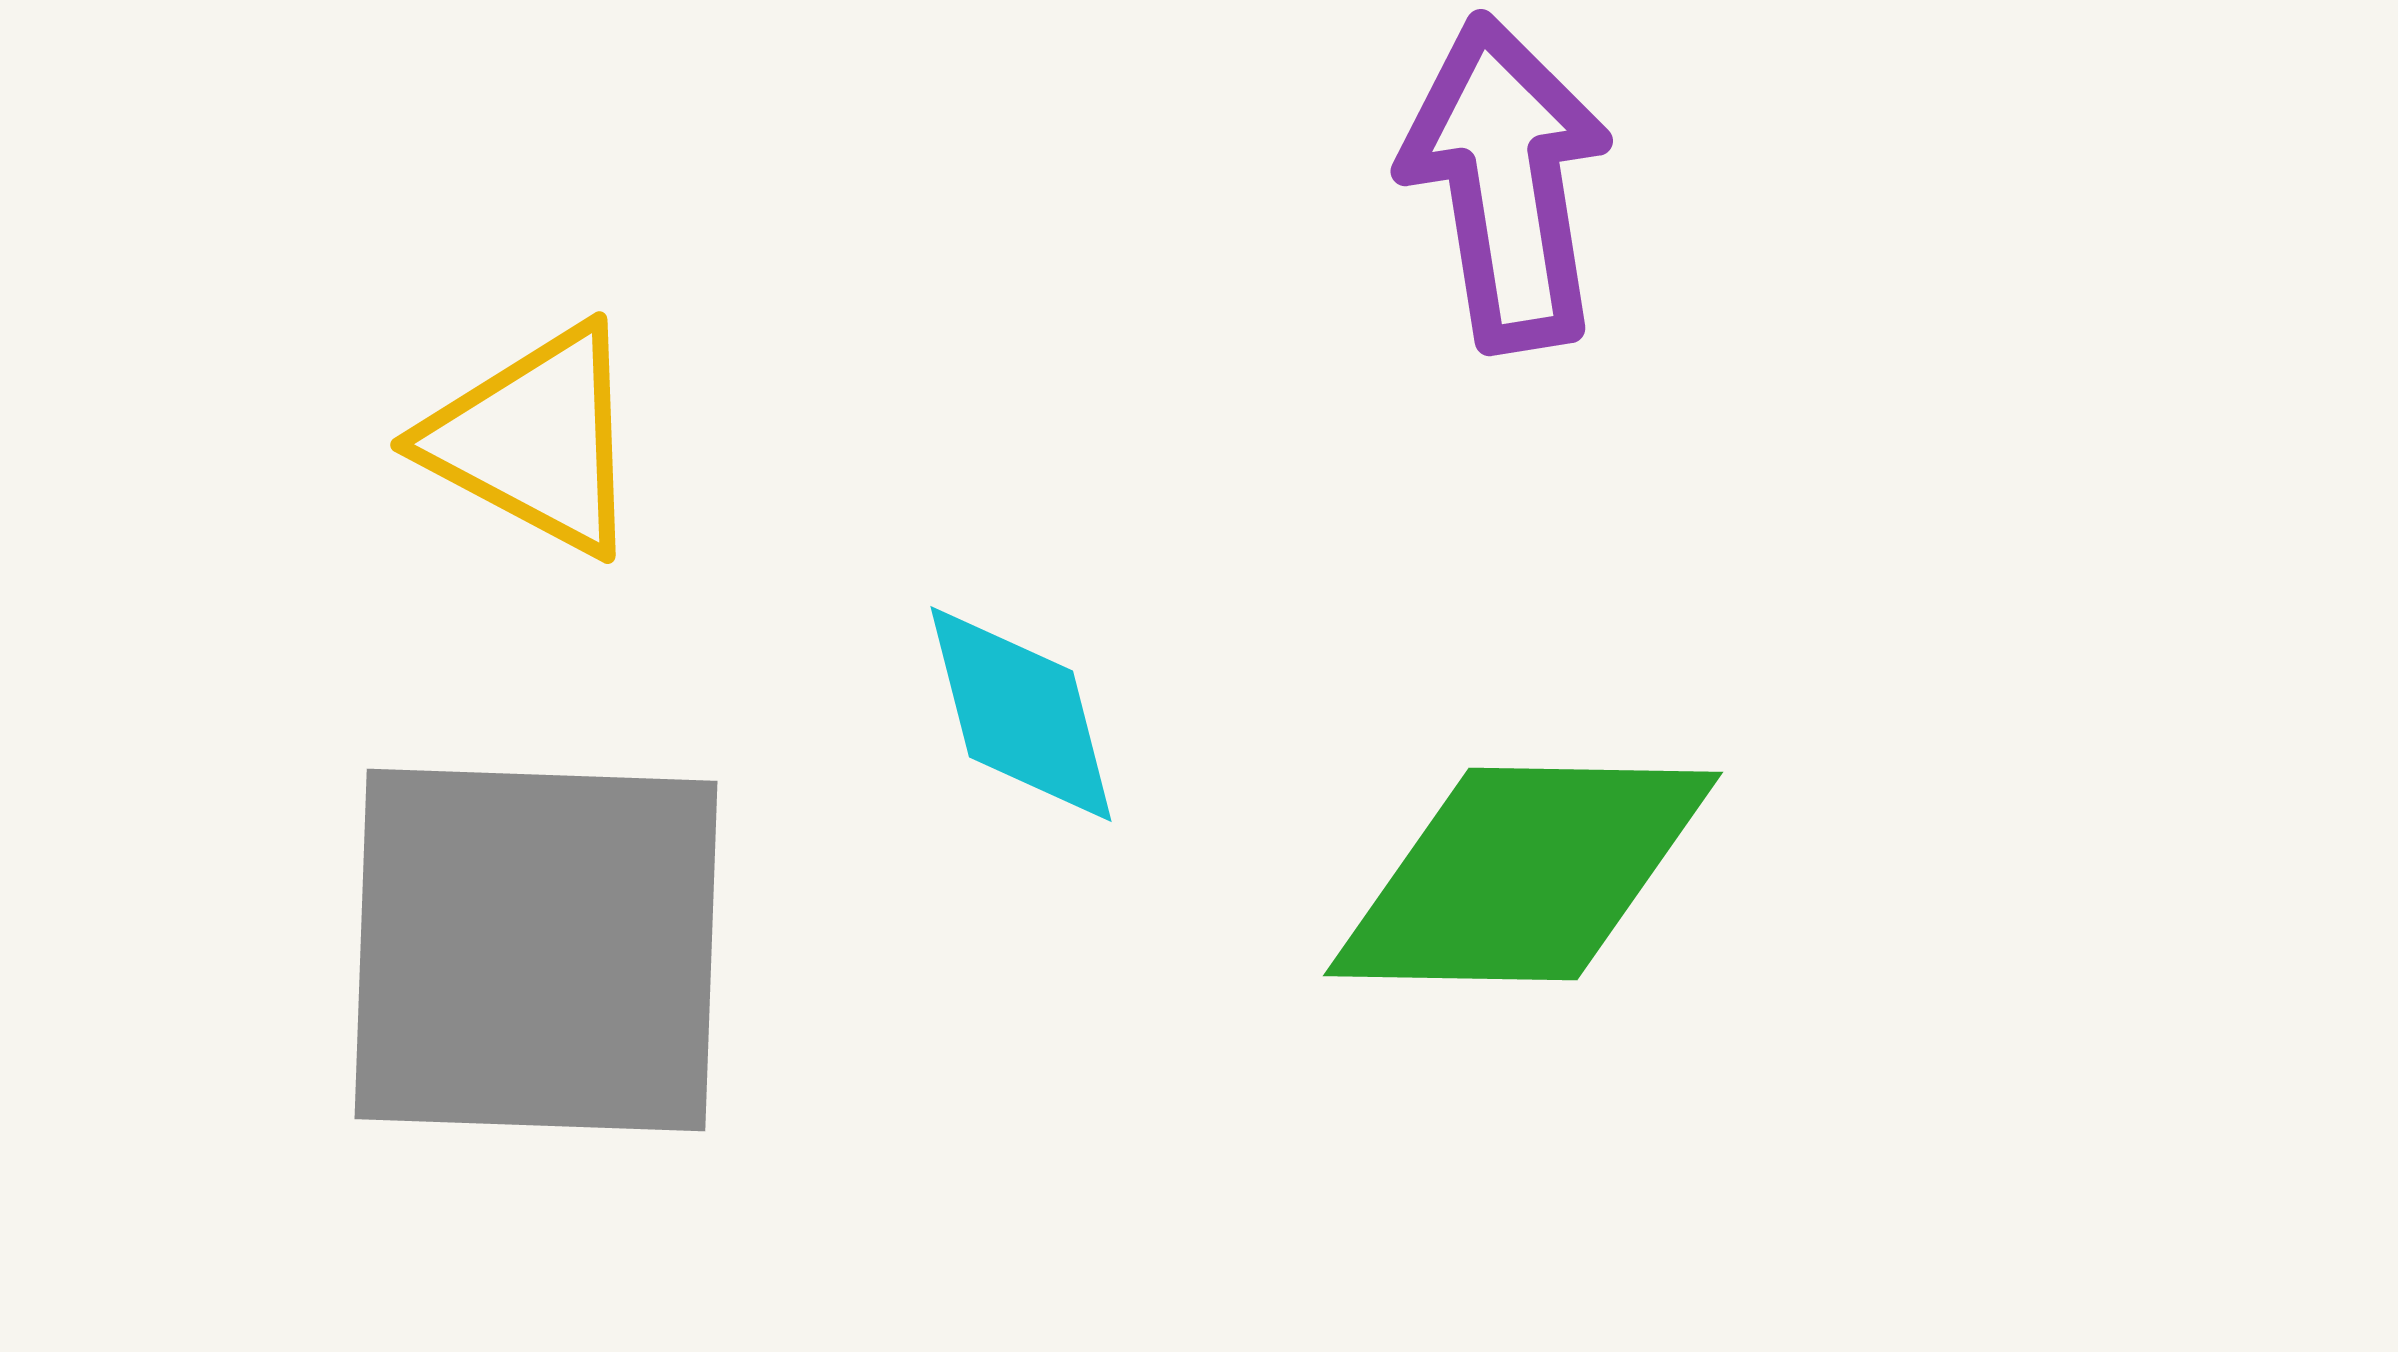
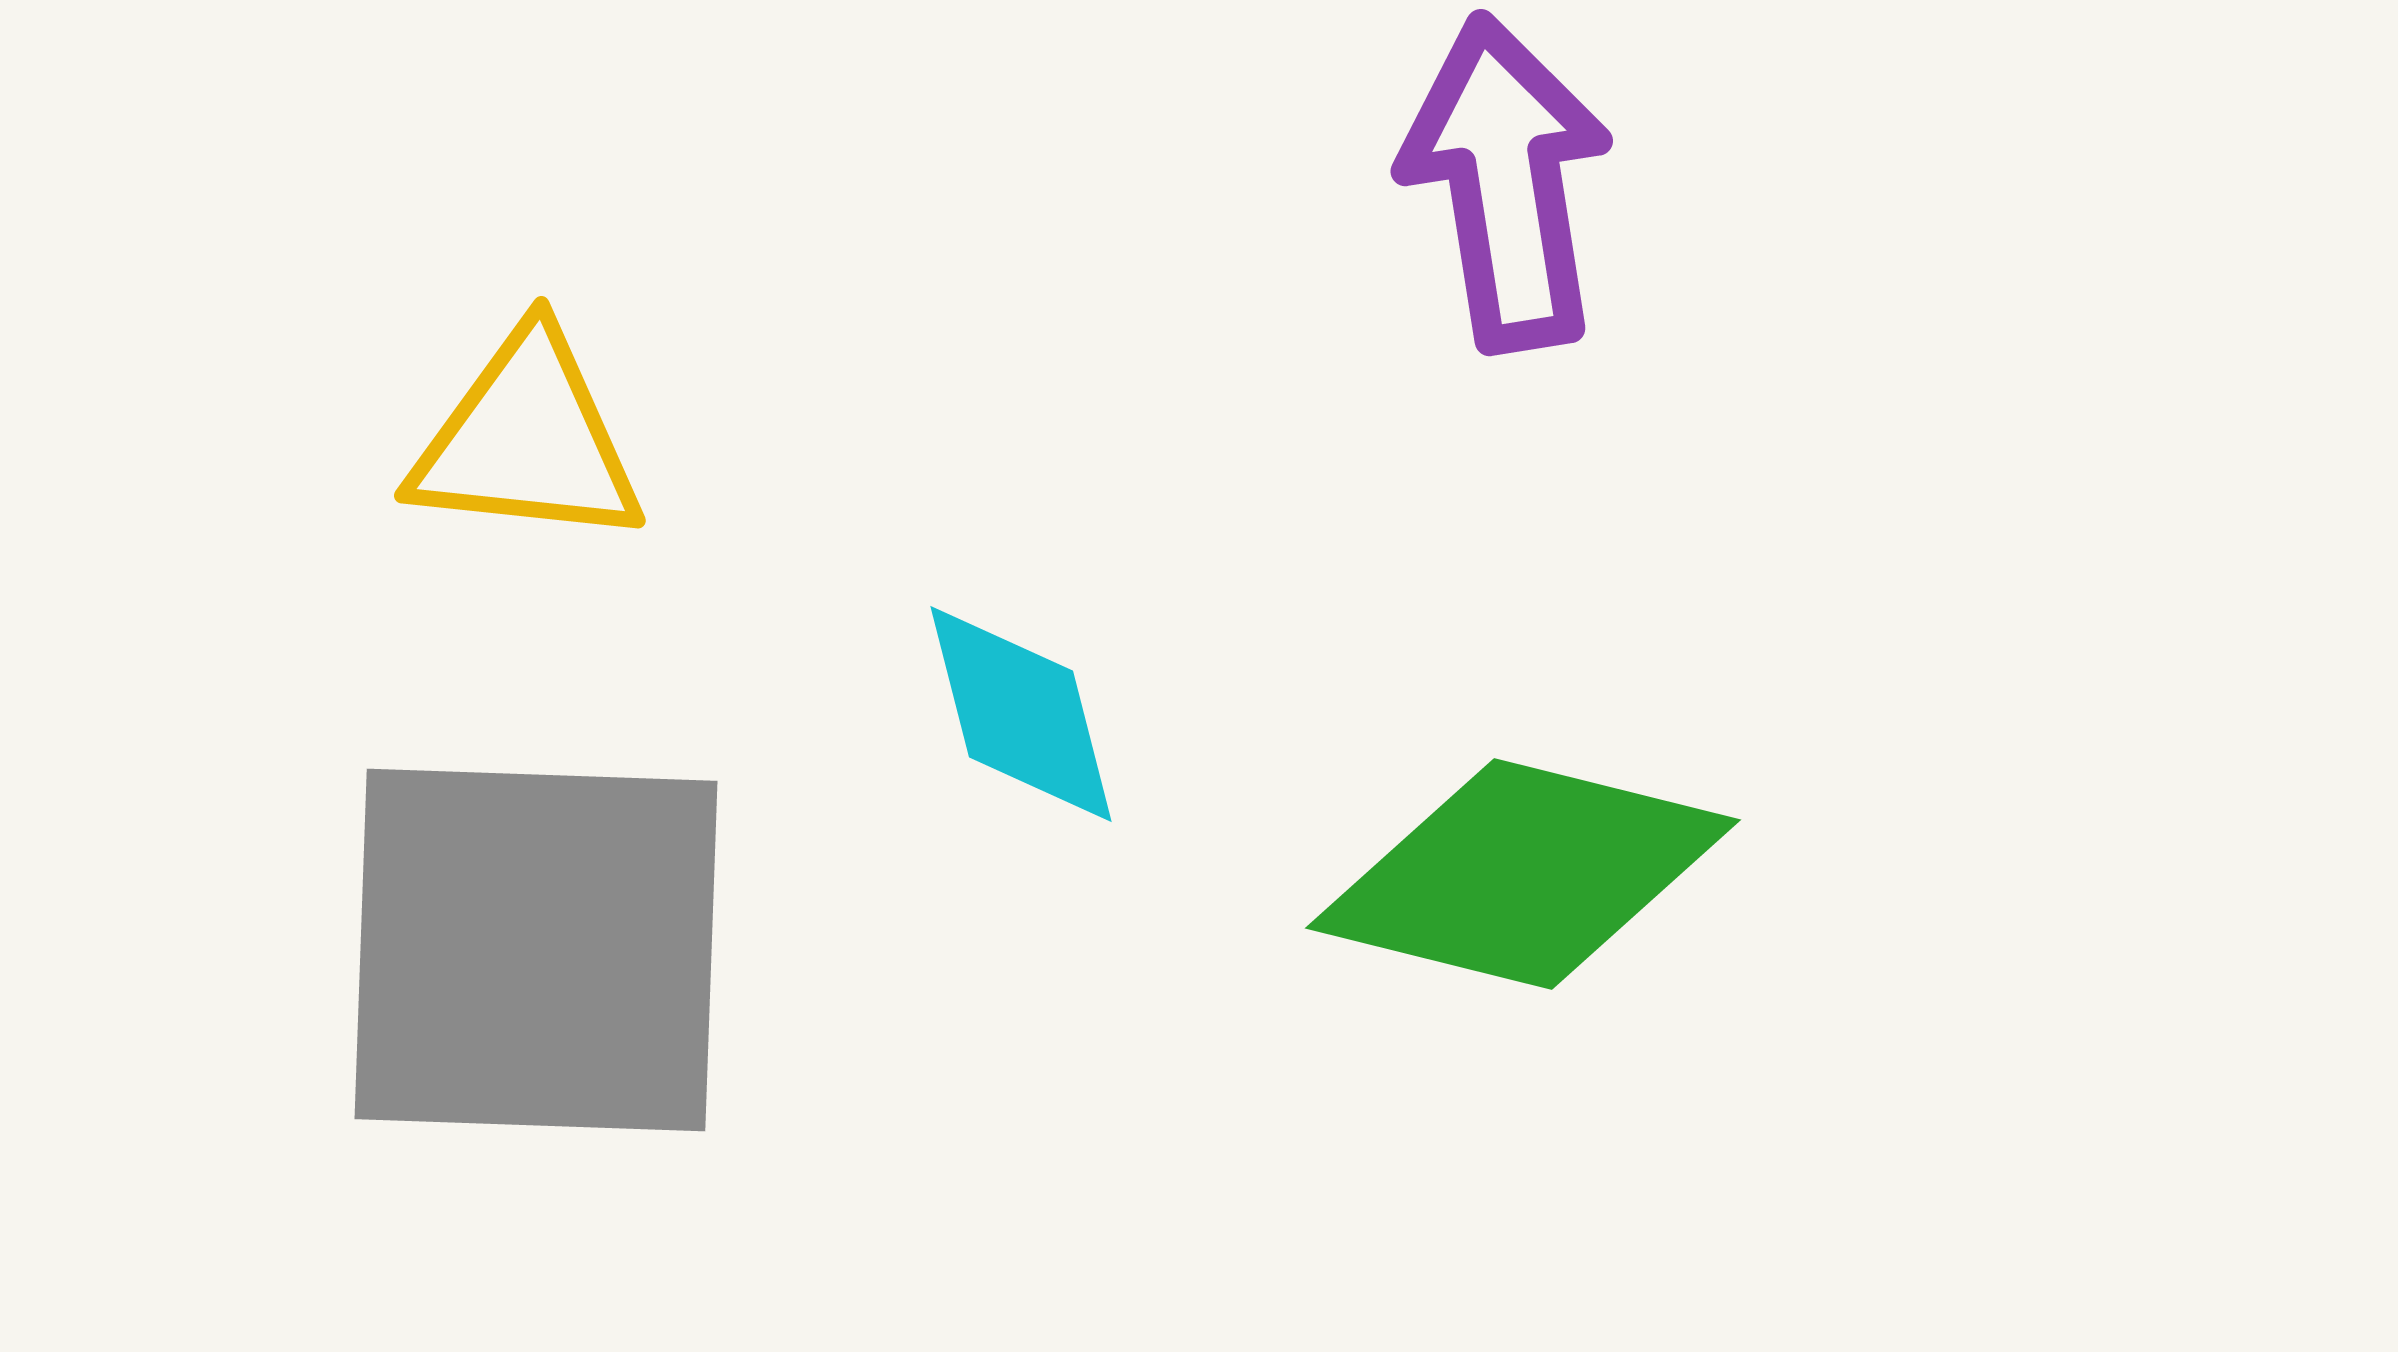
yellow triangle: moved 8 px left; rotated 22 degrees counterclockwise
green diamond: rotated 13 degrees clockwise
